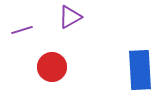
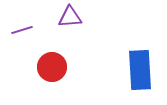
purple triangle: rotated 25 degrees clockwise
